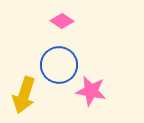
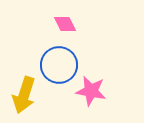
pink diamond: moved 3 px right, 3 px down; rotated 30 degrees clockwise
